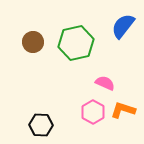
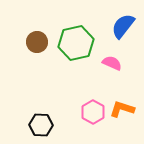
brown circle: moved 4 px right
pink semicircle: moved 7 px right, 20 px up
orange L-shape: moved 1 px left, 1 px up
